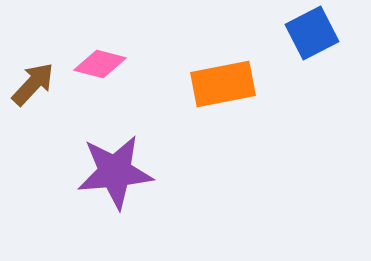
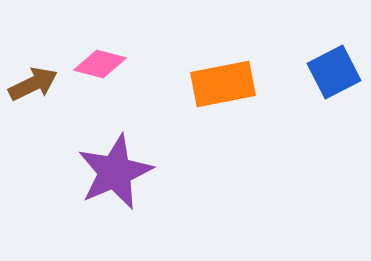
blue square: moved 22 px right, 39 px down
brown arrow: rotated 21 degrees clockwise
purple star: rotated 18 degrees counterclockwise
